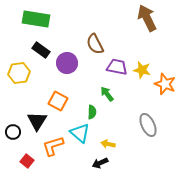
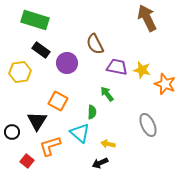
green rectangle: moved 1 px left, 1 px down; rotated 8 degrees clockwise
yellow hexagon: moved 1 px right, 1 px up
black circle: moved 1 px left
orange L-shape: moved 3 px left
